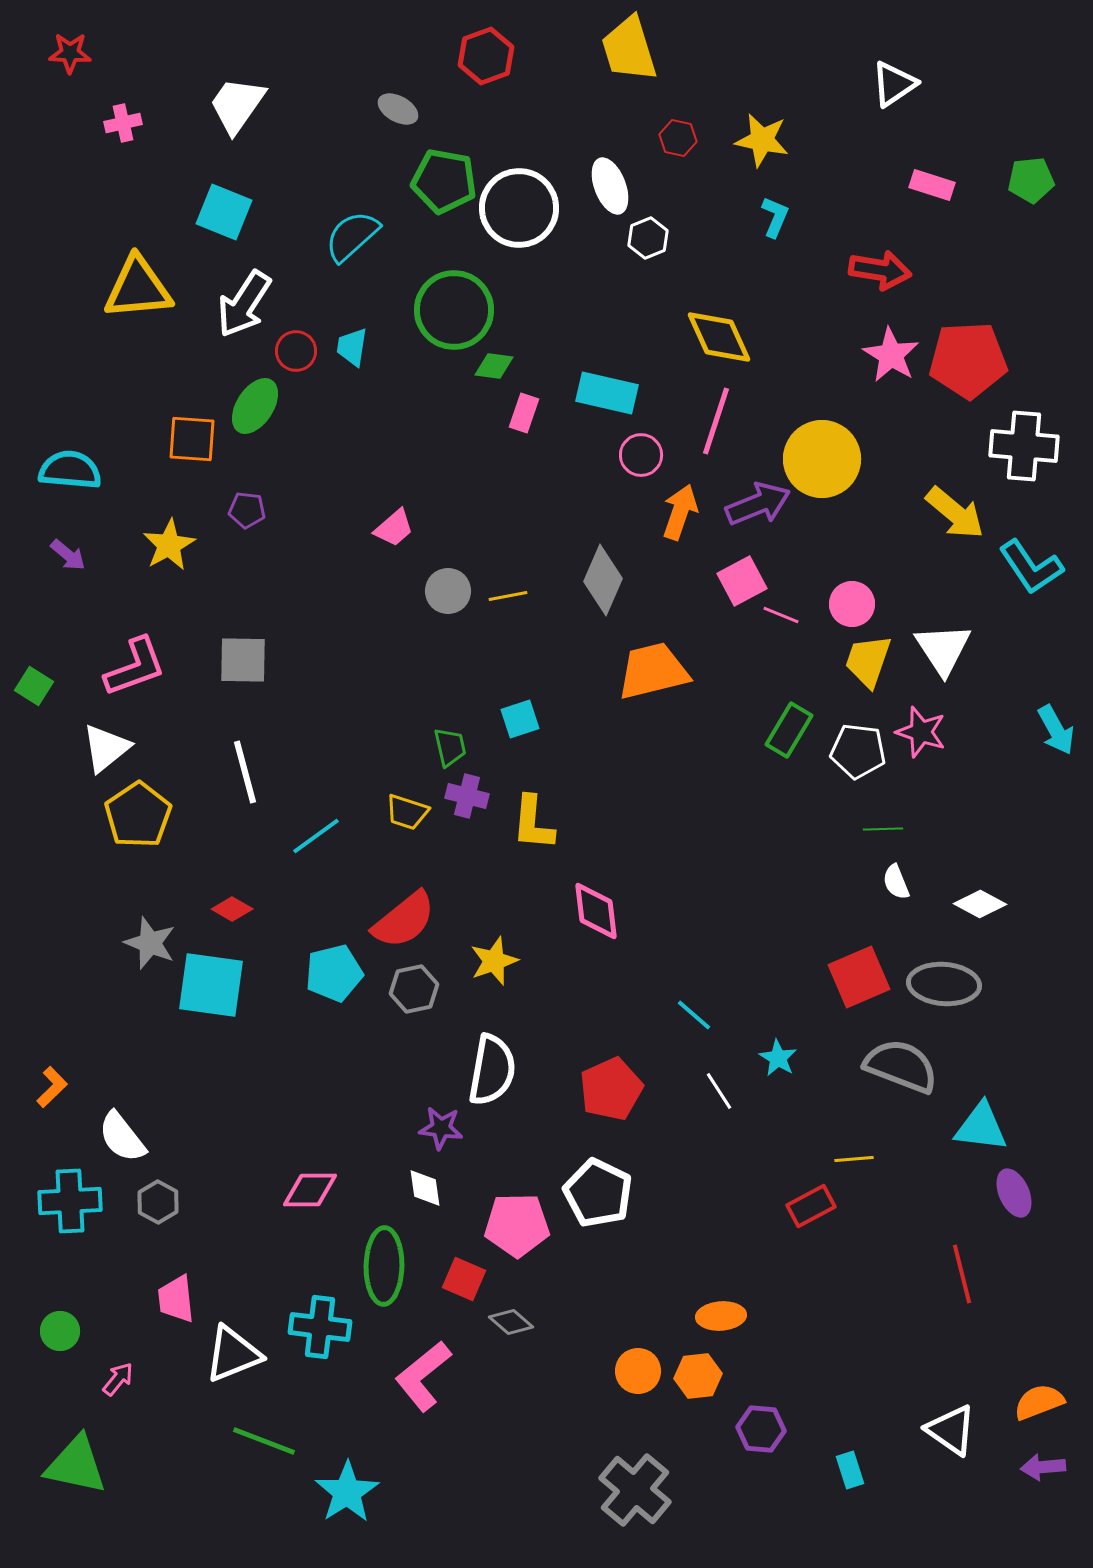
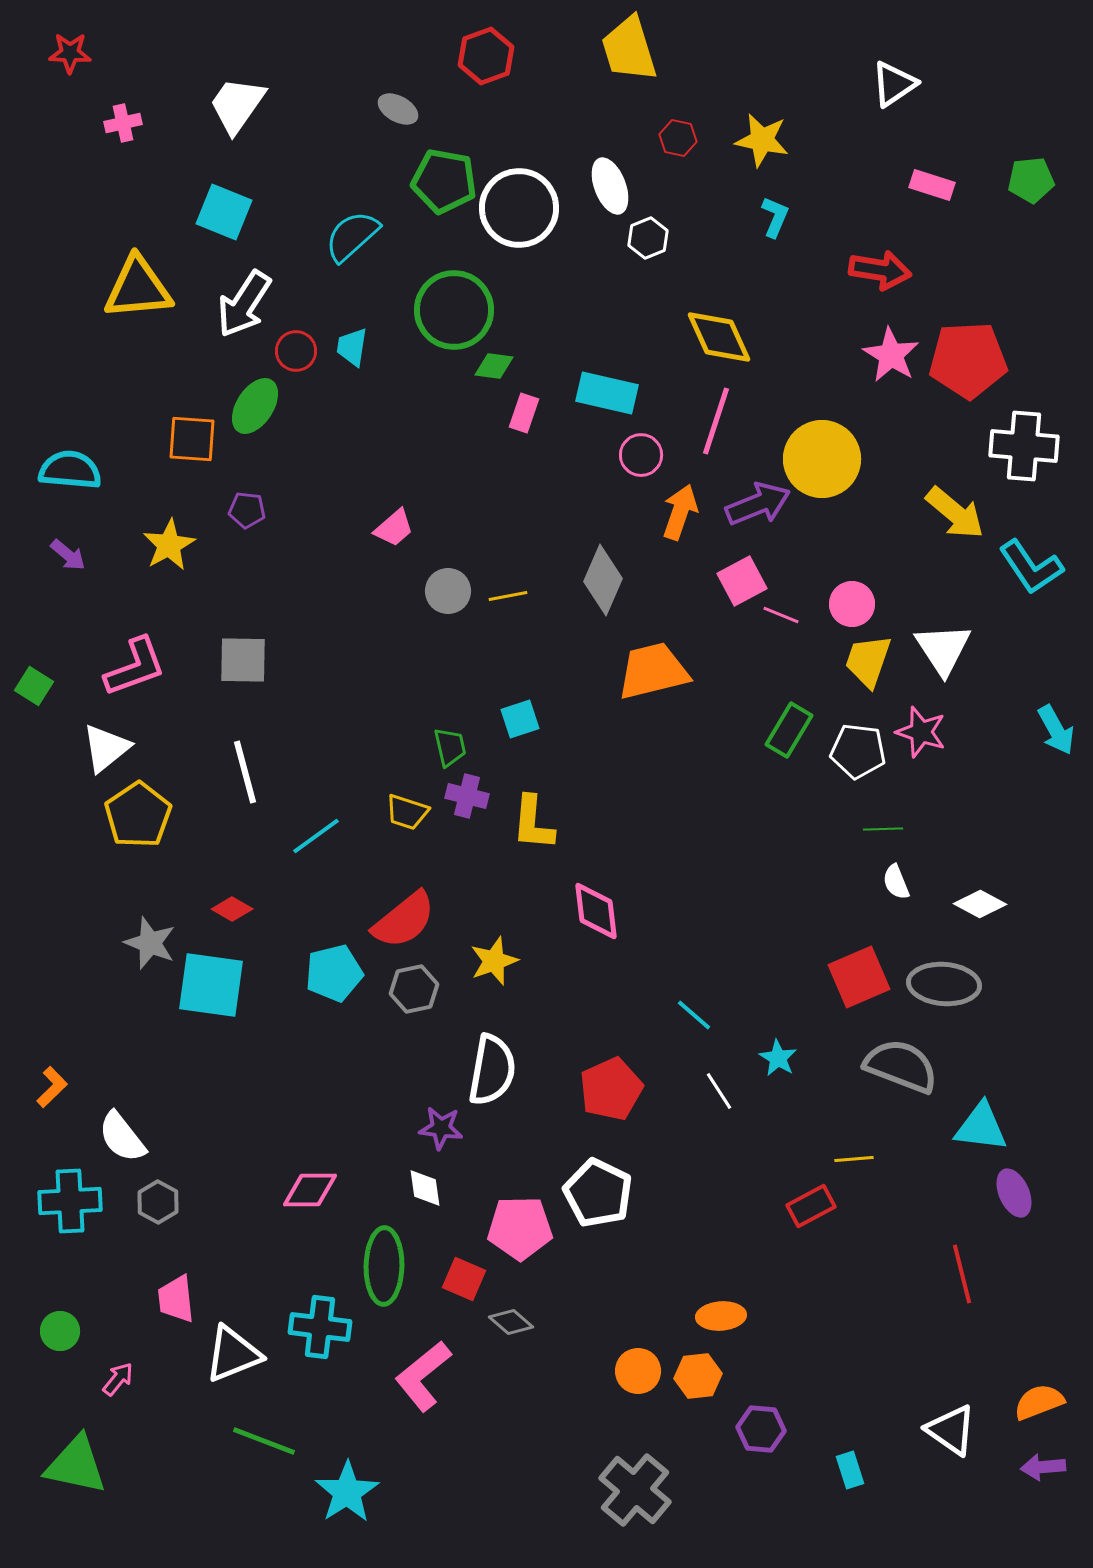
pink pentagon at (517, 1225): moved 3 px right, 3 px down
